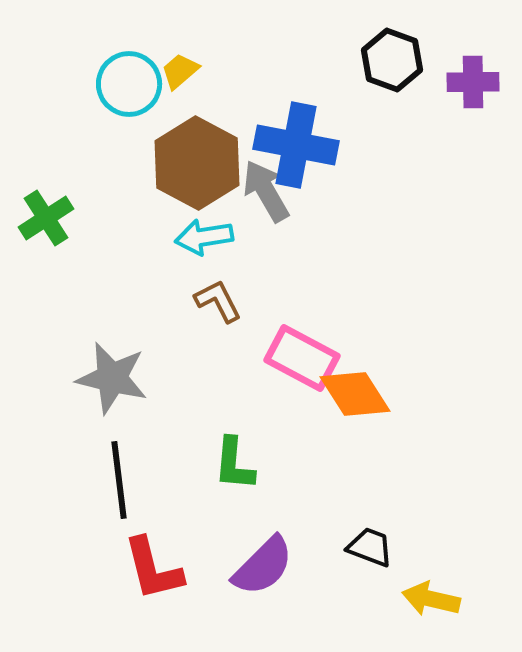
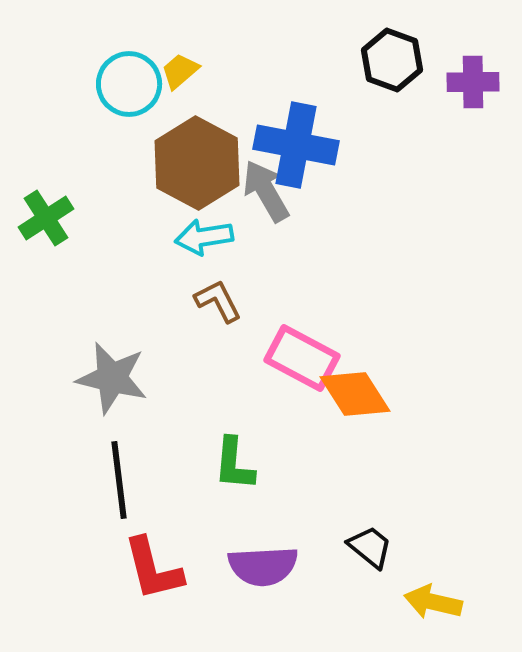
black trapezoid: rotated 18 degrees clockwise
purple semicircle: rotated 42 degrees clockwise
yellow arrow: moved 2 px right, 3 px down
